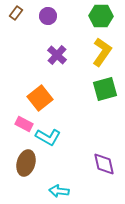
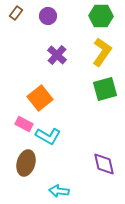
cyan L-shape: moved 1 px up
